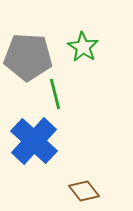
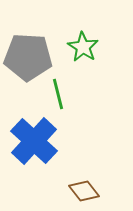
green line: moved 3 px right
